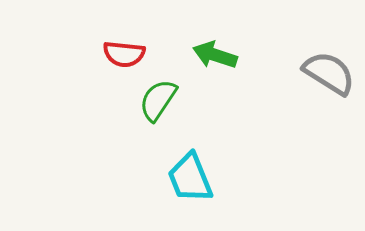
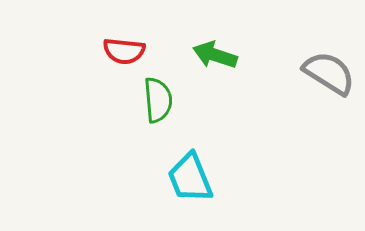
red semicircle: moved 3 px up
green semicircle: rotated 141 degrees clockwise
